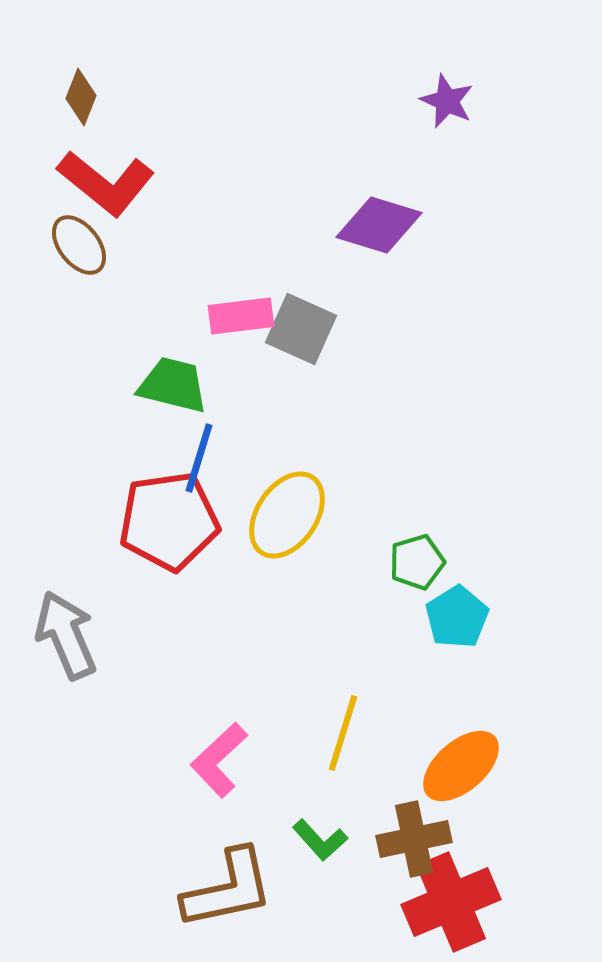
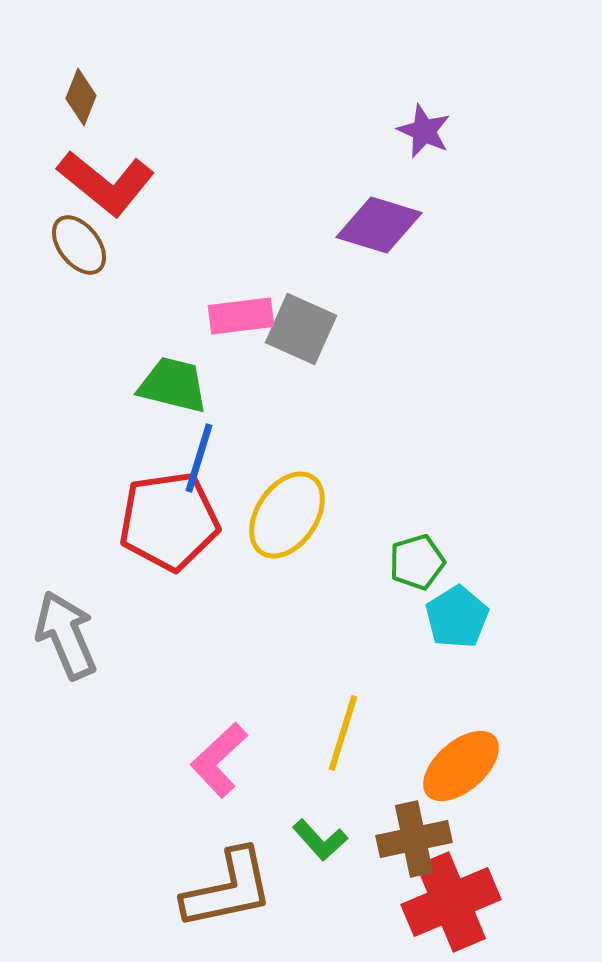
purple star: moved 23 px left, 30 px down
